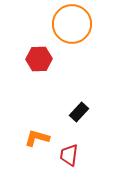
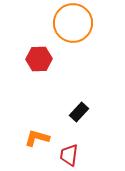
orange circle: moved 1 px right, 1 px up
